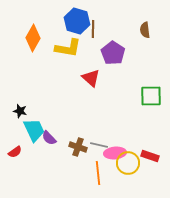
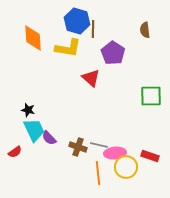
orange diamond: rotated 32 degrees counterclockwise
black star: moved 8 px right, 1 px up
yellow circle: moved 2 px left, 4 px down
